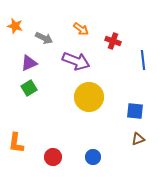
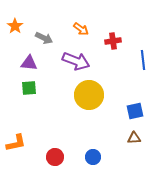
orange star: rotated 21 degrees clockwise
red cross: rotated 28 degrees counterclockwise
purple triangle: rotated 30 degrees clockwise
green square: rotated 28 degrees clockwise
yellow circle: moved 2 px up
blue square: rotated 18 degrees counterclockwise
brown triangle: moved 4 px left, 1 px up; rotated 16 degrees clockwise
orange L-shape: rotated 110 degrees counterclockwise
red circle: moved 2 px right
